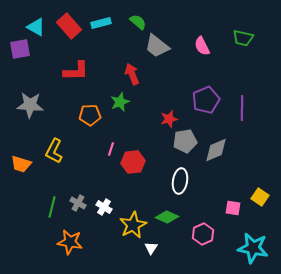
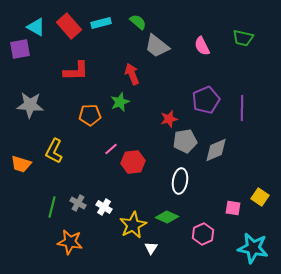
pink line: rotated 32 degrees clockwise
